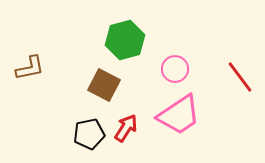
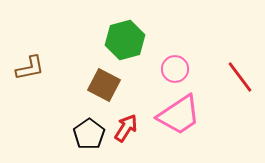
black pentagon: rotated 24 degrees counterclockwise
